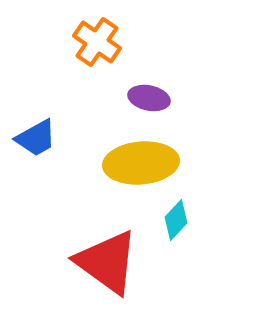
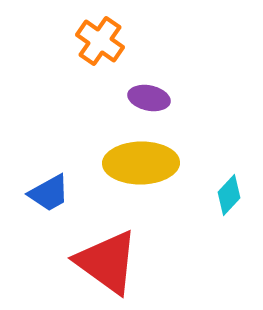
orange cross: moved 3 px right, 1 px up
blue trapezoid: moved 13 px right, 55 px down
yellow ellipse: rotated 4 degrees clockwise
cyan diamond: moved 53 px right, 25 px up
